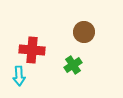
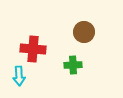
red cross: moved 1 px right, 1 px up
green cross: rotated 30 degrees clockwise
